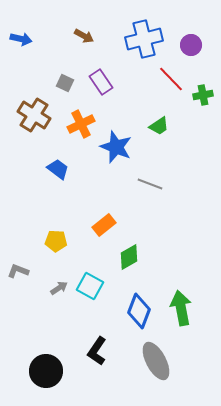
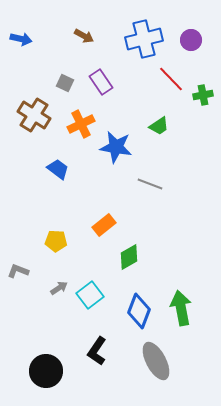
purple circle: moved 5 px up
blue star: rotated 12 degrees counterclockwise
cyan square: moved 9 px down; rotated 24 degrees clockwise
